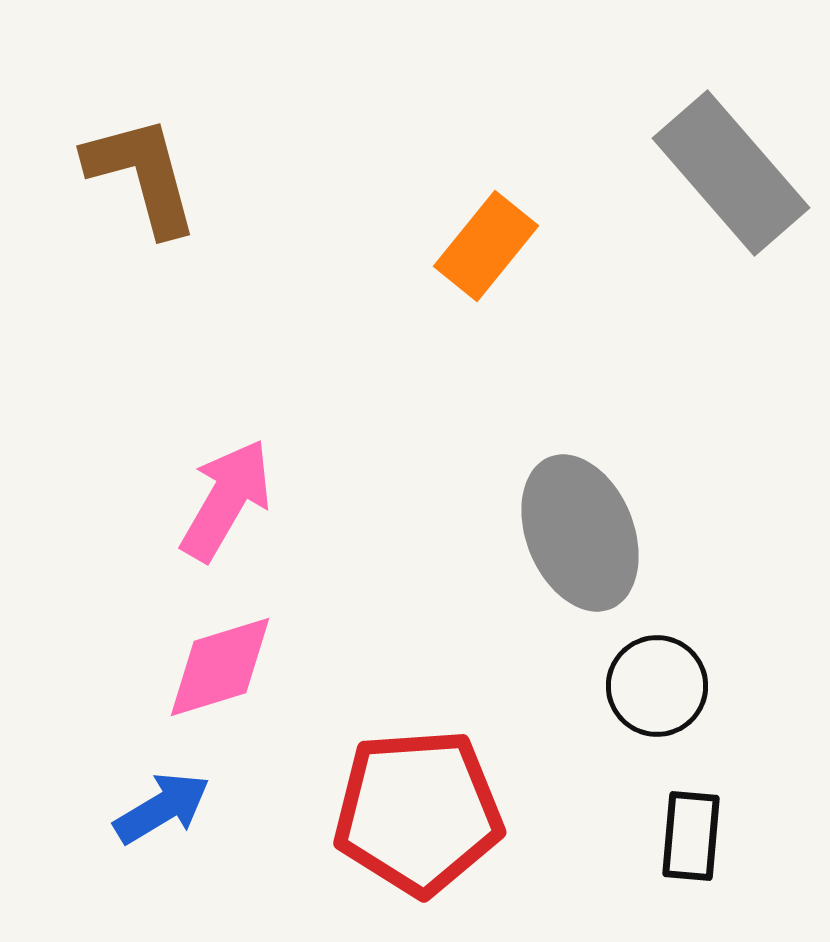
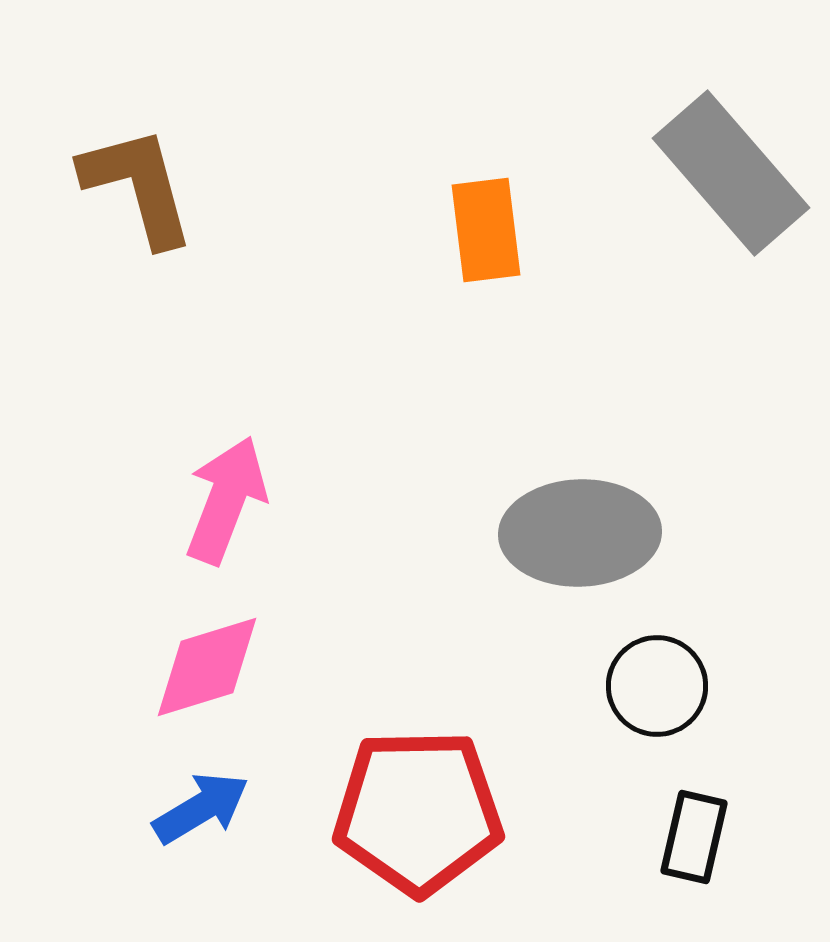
brown L-shape: moved 4 px left, 11 px down
orange rectangle: moved 16 px up; rotated 46 degrees counterclockwise
pink arrow: rotated 9 degrees counterclockwise
gray ellipse: rotated 70 degrees counterclockwise
pink diamond: moved 13 px left
blue arrow: moved 39 px right
red pentagon: rotated 3 degrees clockwise
black rectangle: moved 3 px right, 1 px down; rotated 8 degrees clockwise
